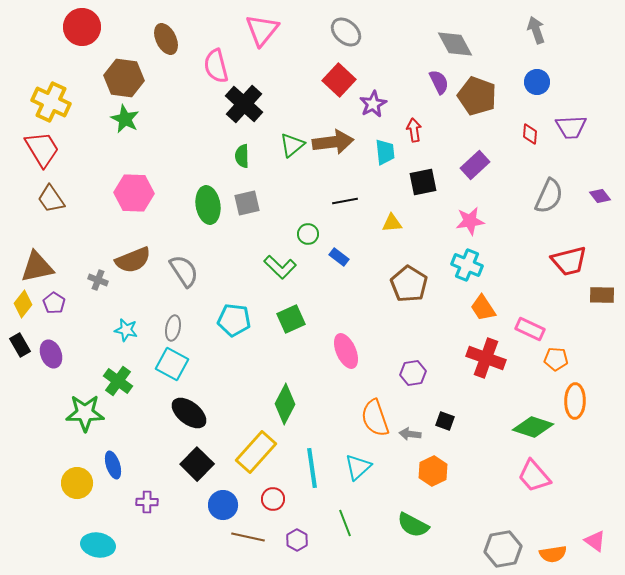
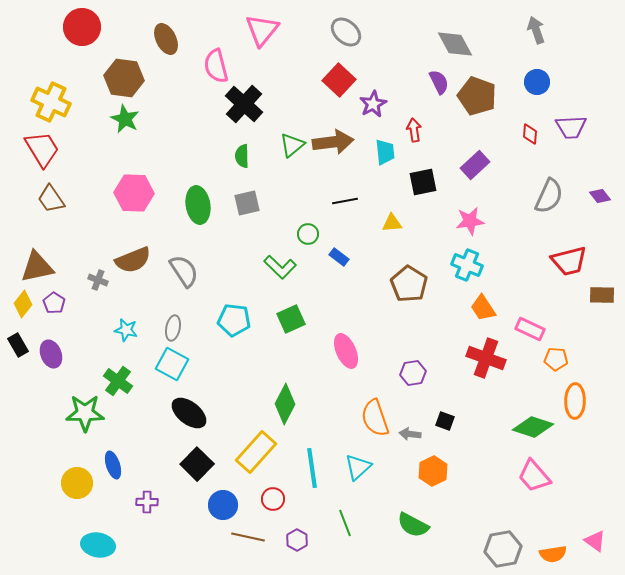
green ellipse at (208, 205): moved 10 px left
black rectangle at (20, 345): moved 2 px left
